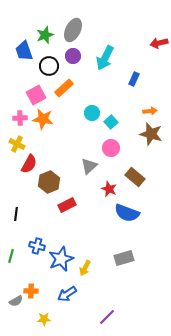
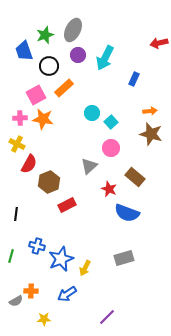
purple circle: moved 5 px right, 1 px up
